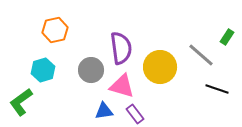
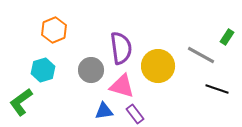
orange hexagon: moved 1 px left; rotated 10 degrees counterclockwise
gray line: rotated 12 degrees counterclockwise
yellow circle: moved 2 px left, 1 px up
